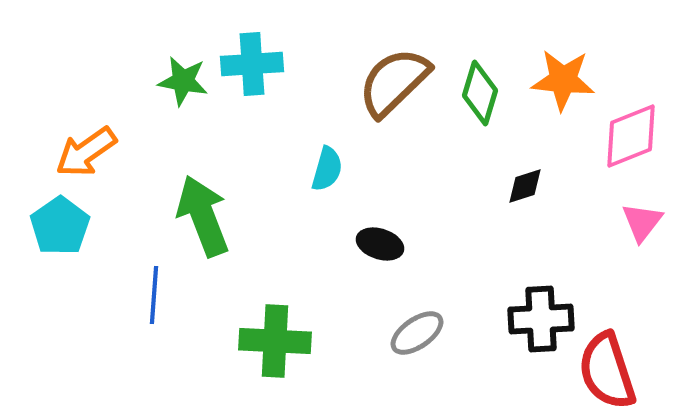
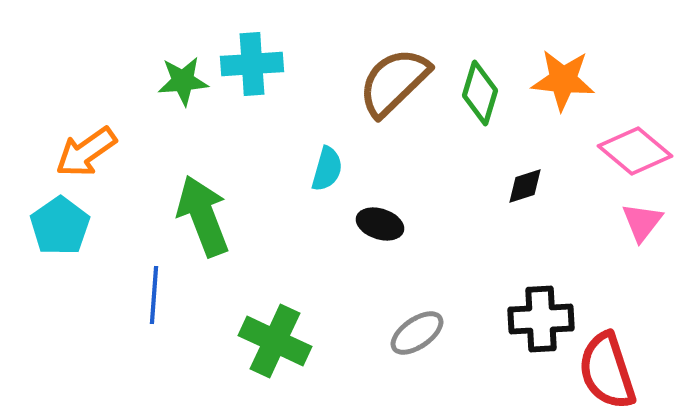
green star: rotated 15 degrees counterclockwise
pink diamond: moved 4 px right, 15 px down; rotated 62 degrees clockwise
black ellipse: moved 20 px up
green cross: rotated 22 degrees clockwise
